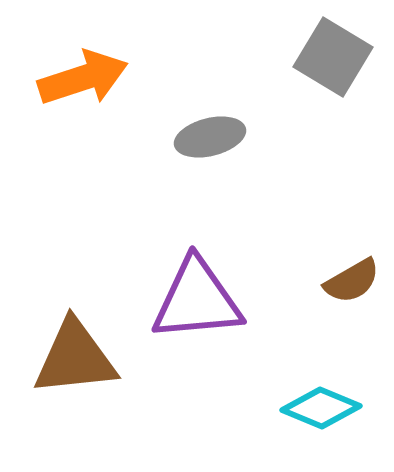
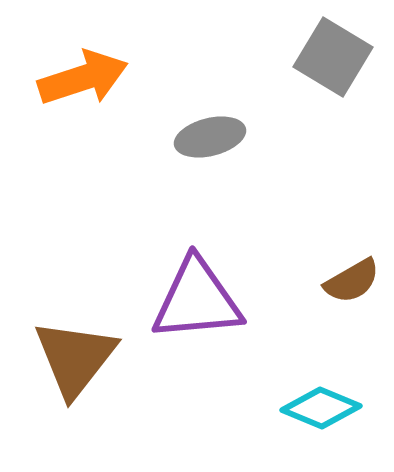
brown triangle: rotated 46 degrees counterclockwise
